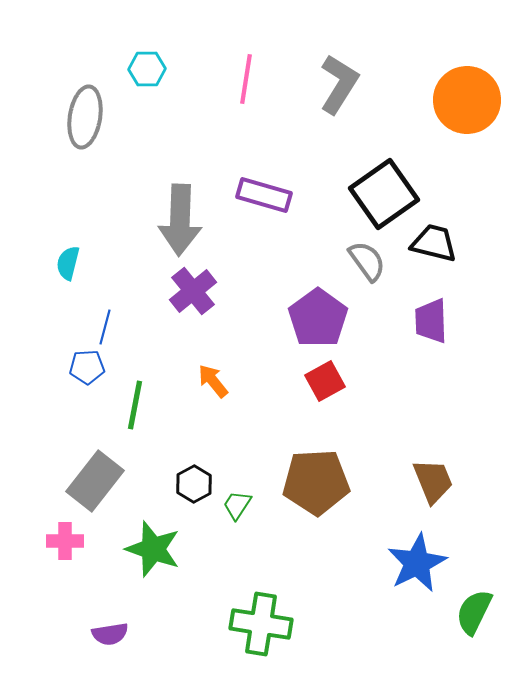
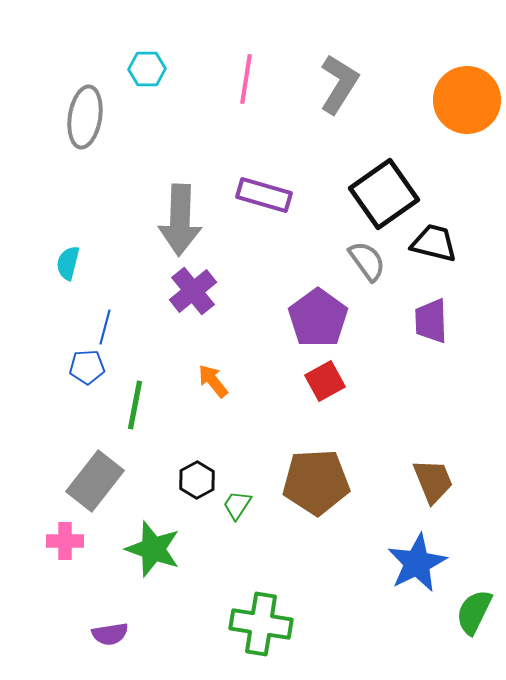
black hexagon: moved 3 px right, 4 px up
